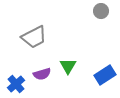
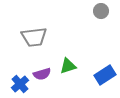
gray trapezoid: rotated 20 degrees clockwise
green triangle: rotated 42 degrees clockwise
blue cross: moved 4 px right
